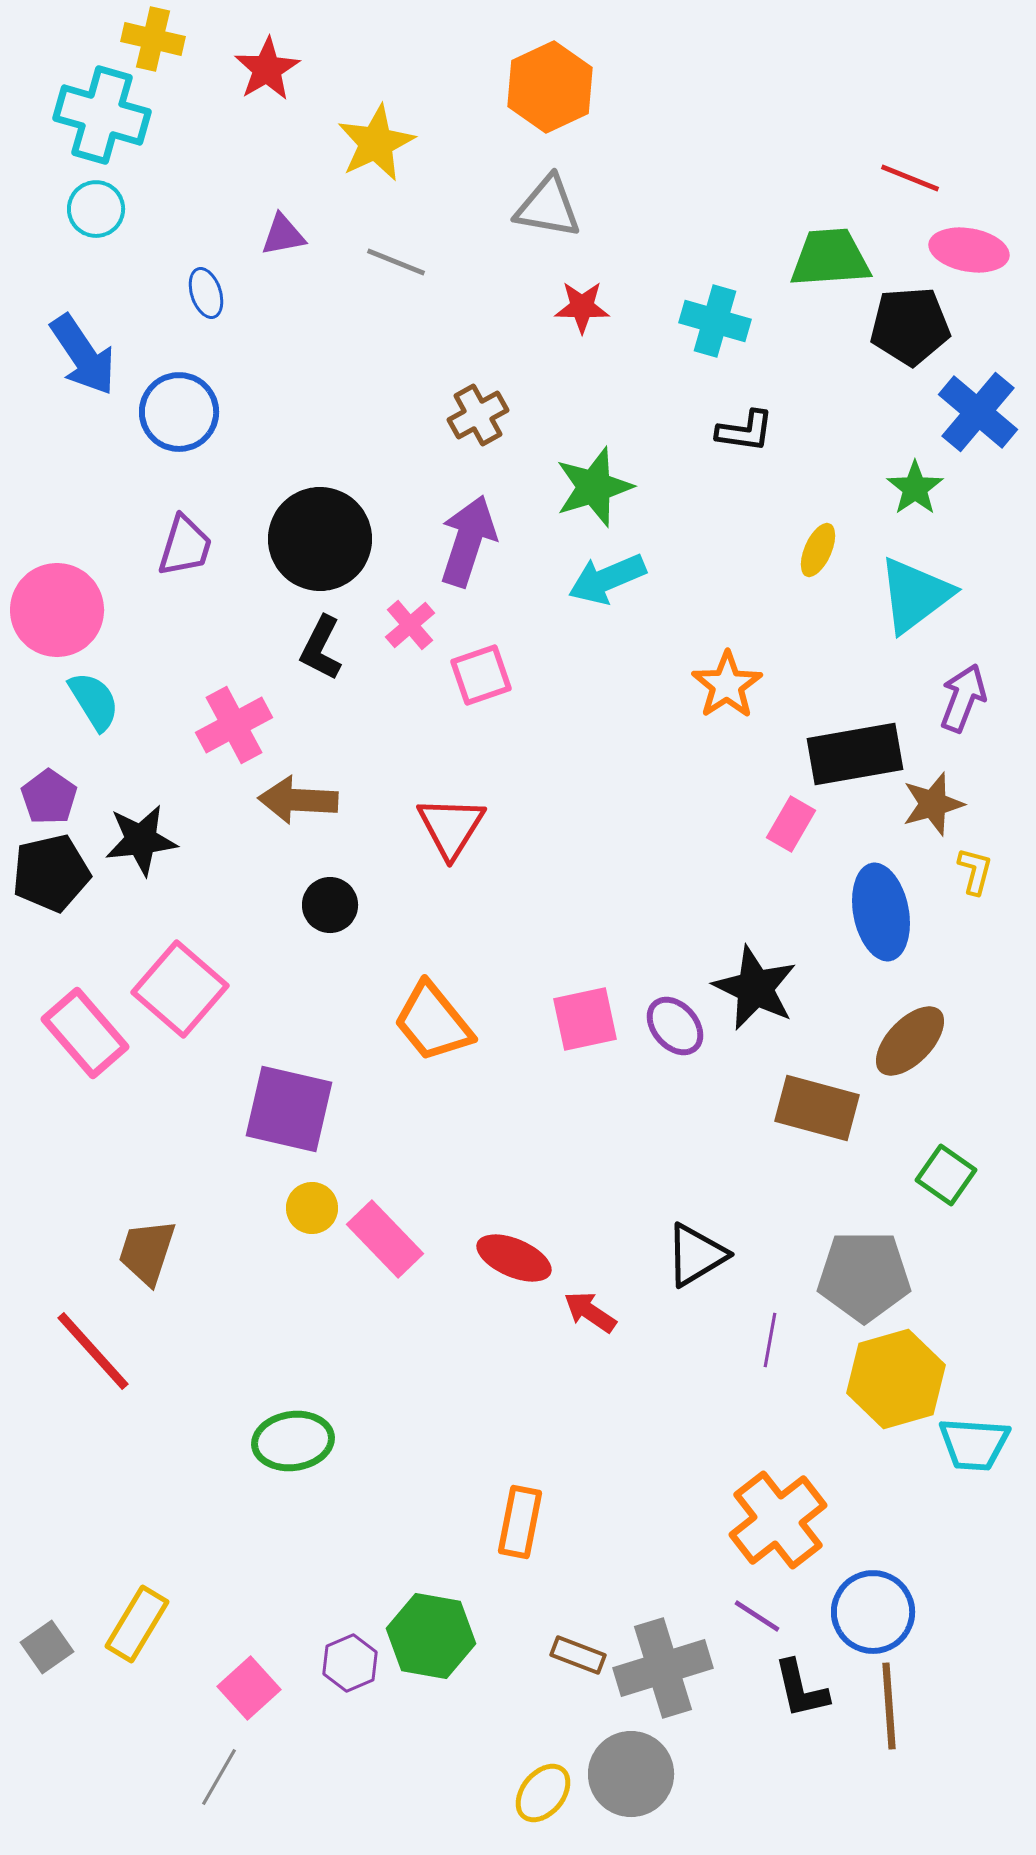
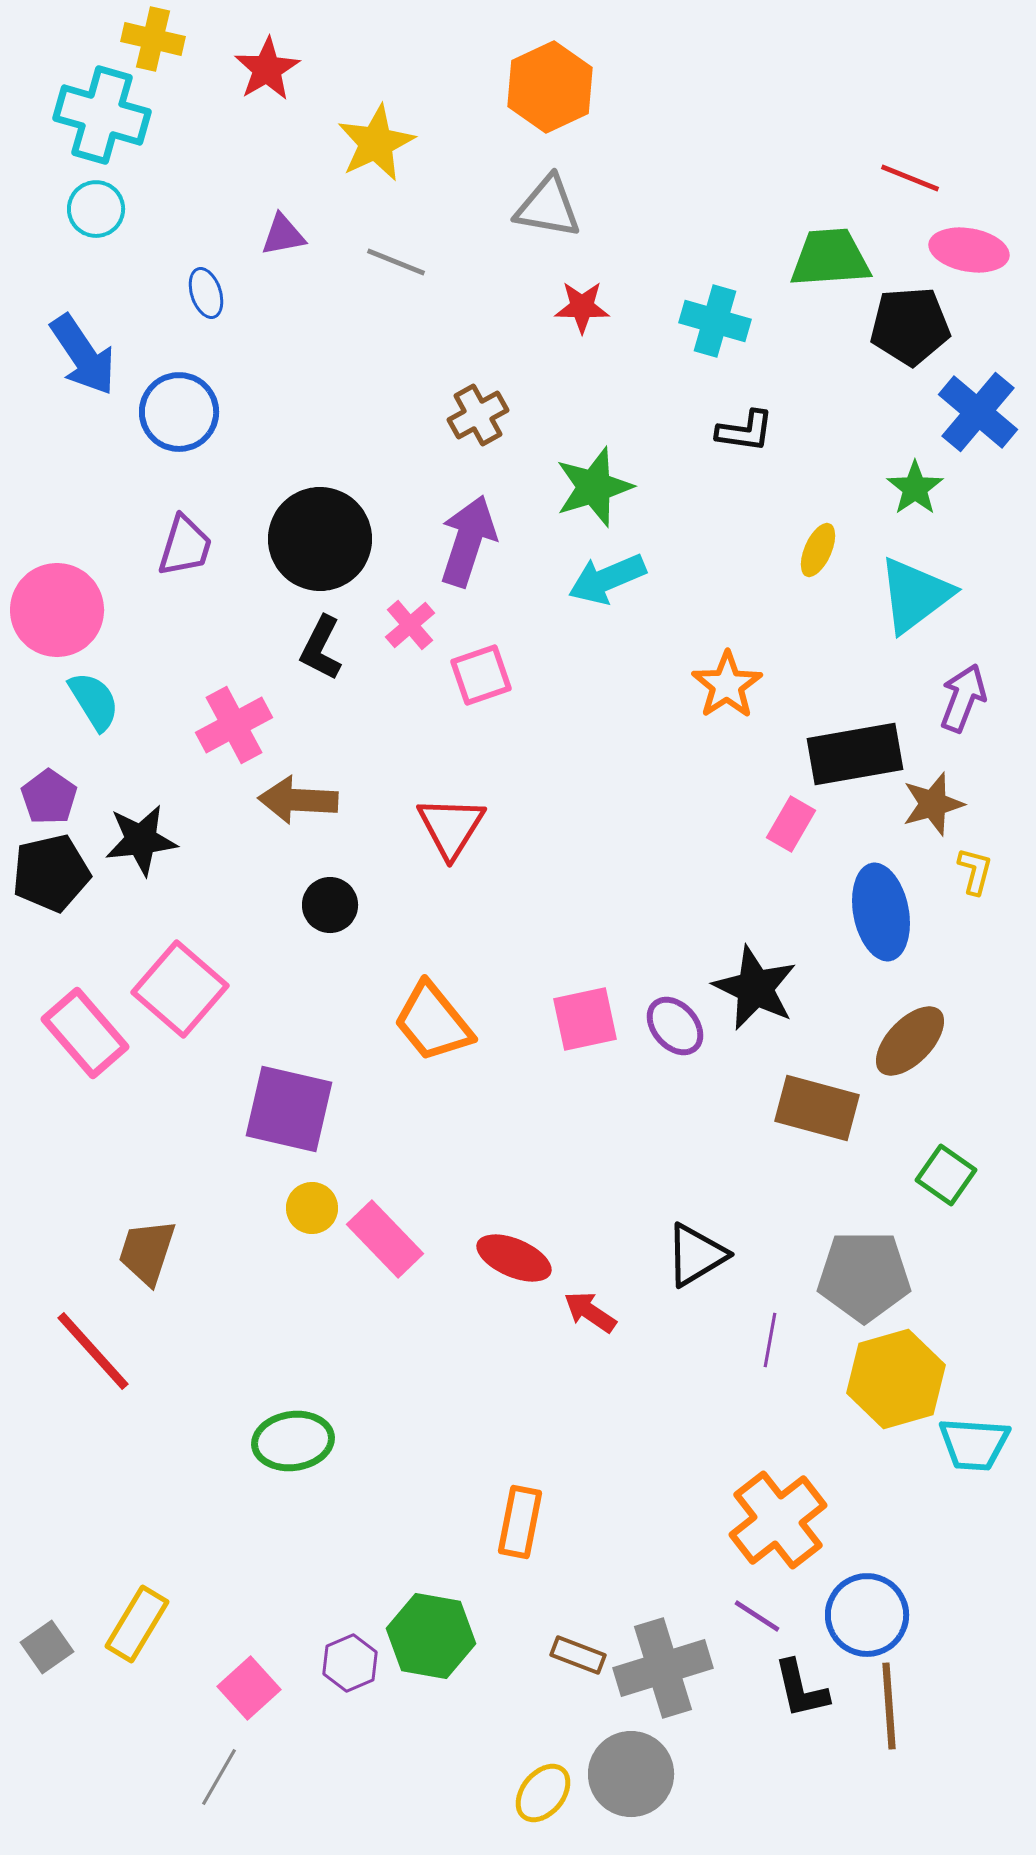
blue circle at (873, 1612): moved 6 px left, 3 px down
